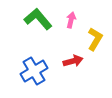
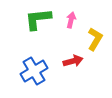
green L-shape: rotated 56 degrees counterclockwise
